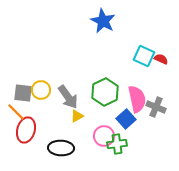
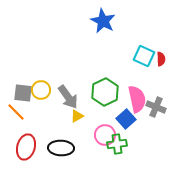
red semicircle: rotated 64 degrees clockwise
red ellipse: moved 17 px down
pink circle: moved 1 px right, 1 px up
